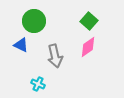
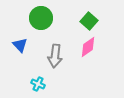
green circle: moved 7 px right, 3 px up
blue triangle: moved 1 px left; rotated 21 degrees clockwise
gray arrow: rotated 20 degrees clockwise
